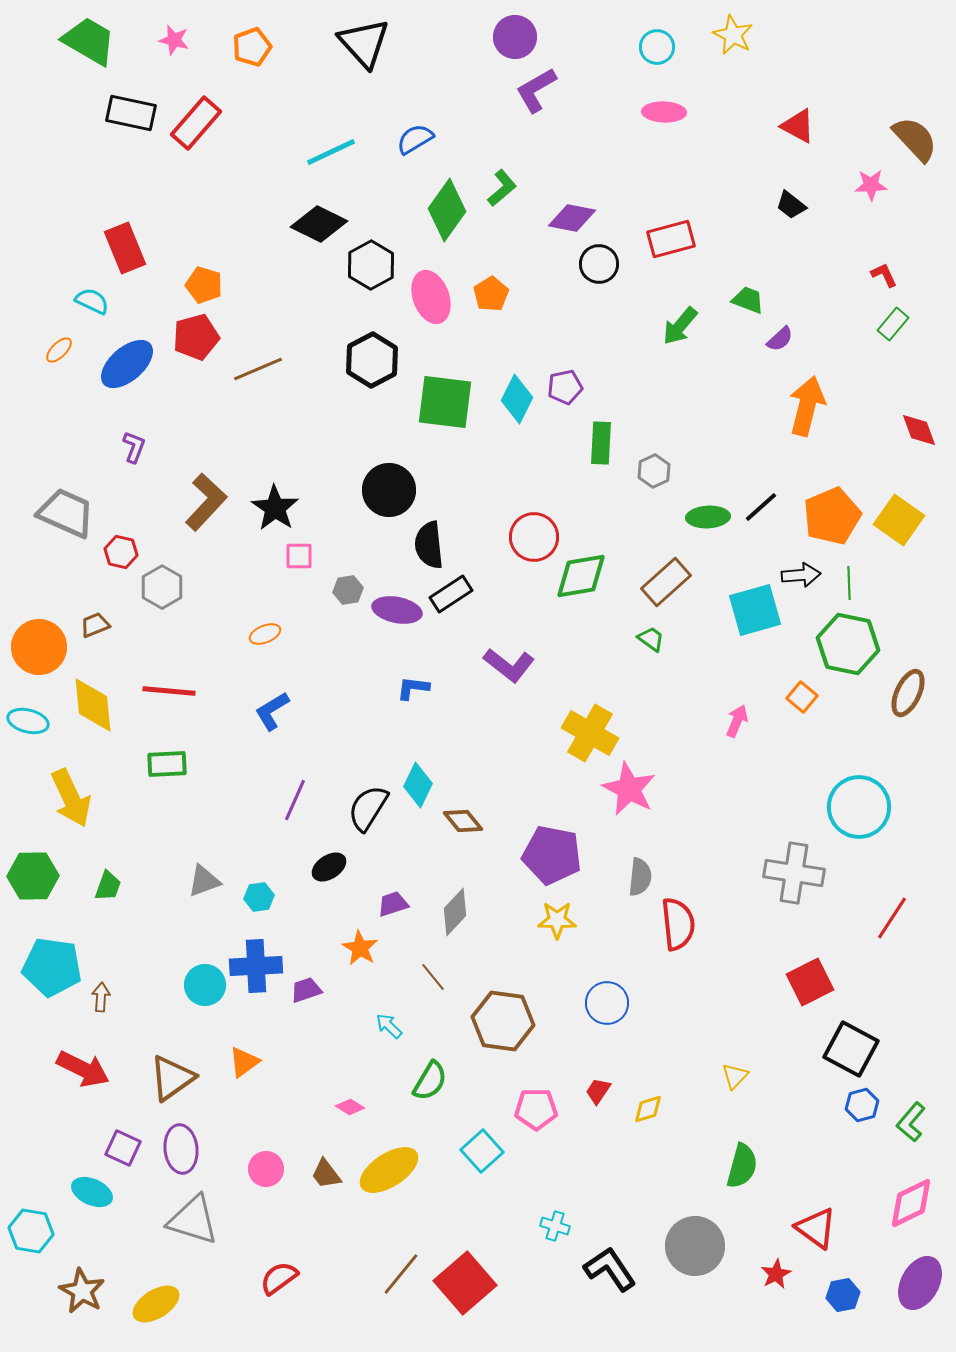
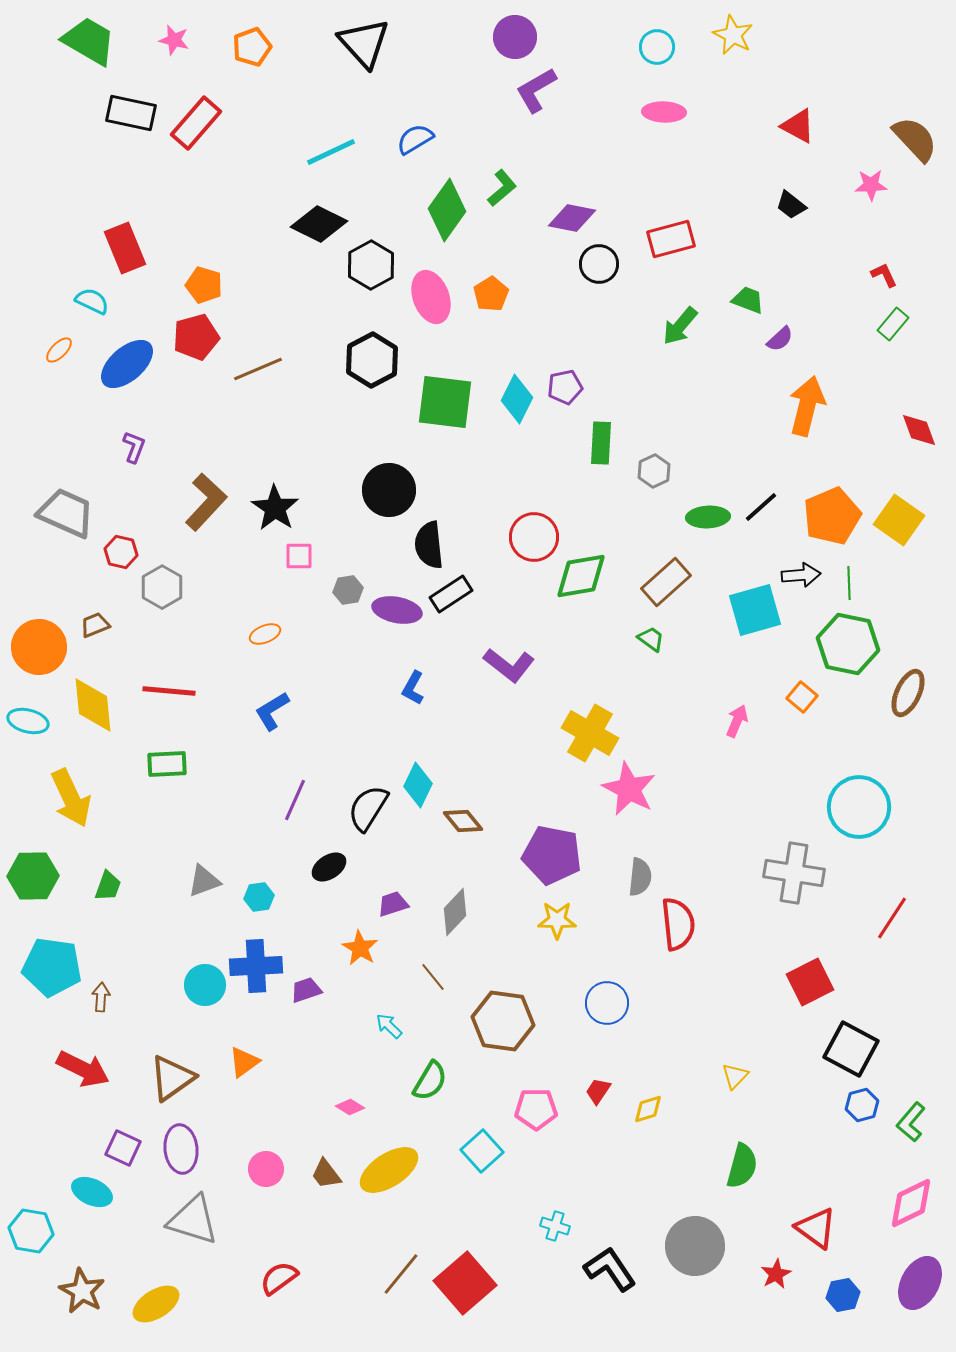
blue L-shape at (413, 688): rotated 68 degrees counterclockwise
